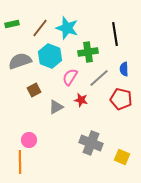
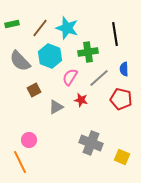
gray semicircle: rotated 115 degrees counterclockwise
orange line: rotated 25 degrees counterclockwise
